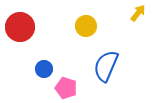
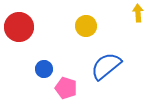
yellow arrow: rotated 42 degrees counterclockwise
red circle: moved 1 px left
blue semicircle: rotated 28 degrees clockwise
